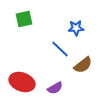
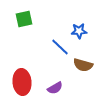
blue star: moved 3 px right, 3 px down
blue line: moved 2 px up
brown semicircle: rotated 54 degrees clockwise
red ellipse: rotated 65 degrees clockwise
